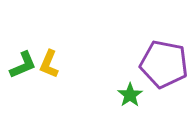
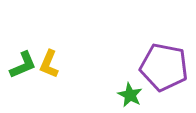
purple pentagon: moved 3 px down
green star: rotated 10 degrees counterclockwise
